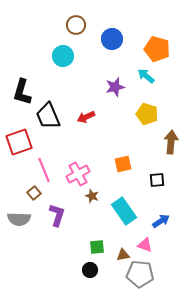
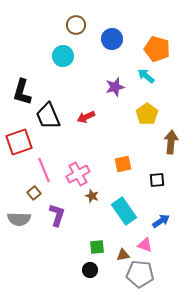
yellow pentagon: rotated 20 degrees clockwise
